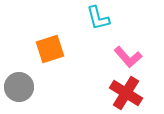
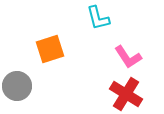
pink L-shape: rotated 8 degrees clockwise
gray circle: moved 2 px left, 1 px up
red cross: moved 1 px down
